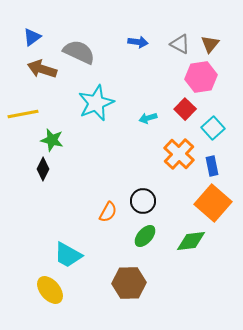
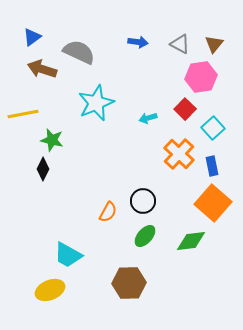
brown triangle: moved 4 px right
yellow ellipse: rotated 72 degrees counterclockwise
